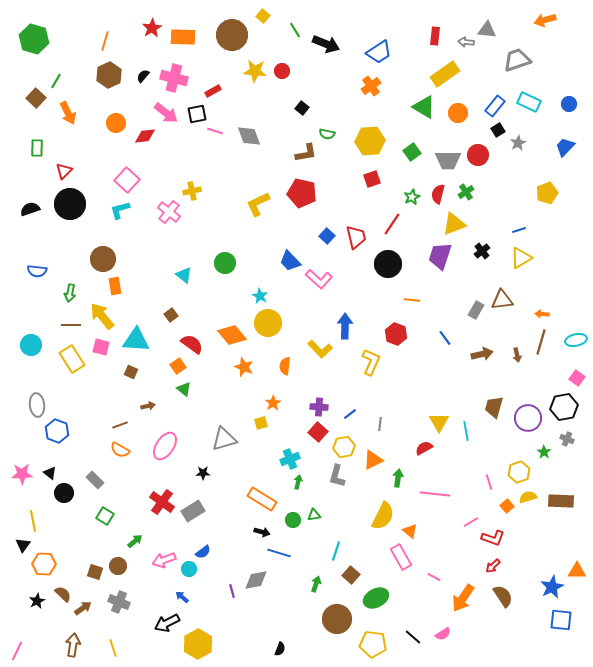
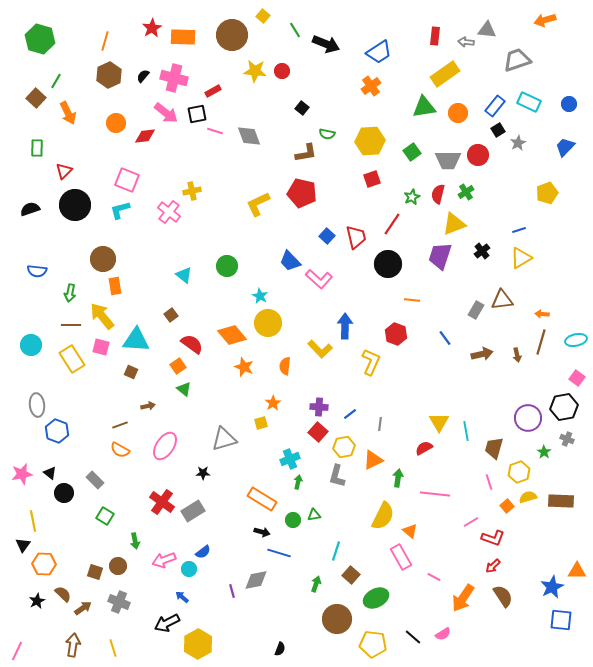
green hexagon at (34, 39): moved 6 px right
green triangle at (424, 107): rotated 40 degrees counterclockwise
pink square at (127, 180): rotated 20 degrees counterclockwise
black circle at (70, 204): moved 5 px right, 1 px down
green circle at (225, 263): moved 2 px right, 3 px down
brown trapezoid at (494, 407): moved 41 px down
pink star at (22, 474): rotated 10 degrees counterclockwise
green arrow at (135, 541): rotated 119 degrees clockwise
